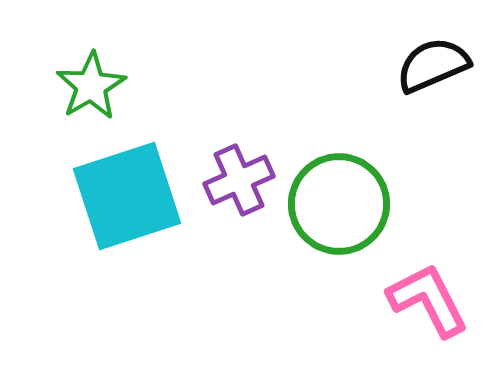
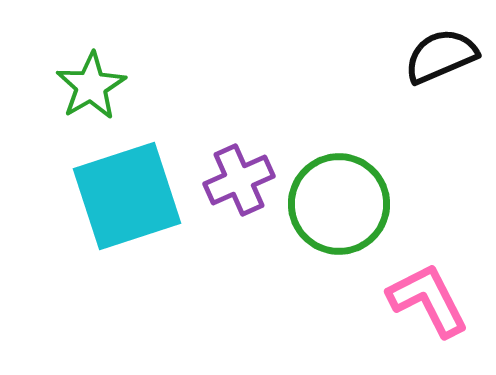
black semicircle: moved 8 px right, 9 px up
